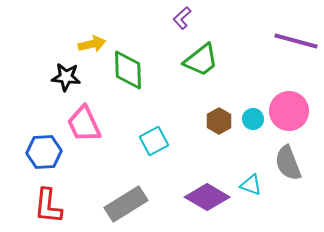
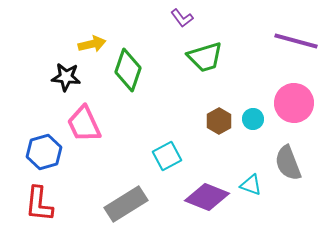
purple L-shape: rotated 85 degrees counterclockwise
green trapezoid: moved 4 px right, 3 px up; rotated 21 degrees clockwise
green diamond: rotated 21 degrees clockwise
pink circle: moved 5 px right, 8 px up
cyan square: moved 13 px right, 15 px down
blue hexagon: rotated 12 degrees counterclockwise
purple diamond: rotated 9 degrees counterclockwise
red L-shape: moved 9 px left, 2 px up
